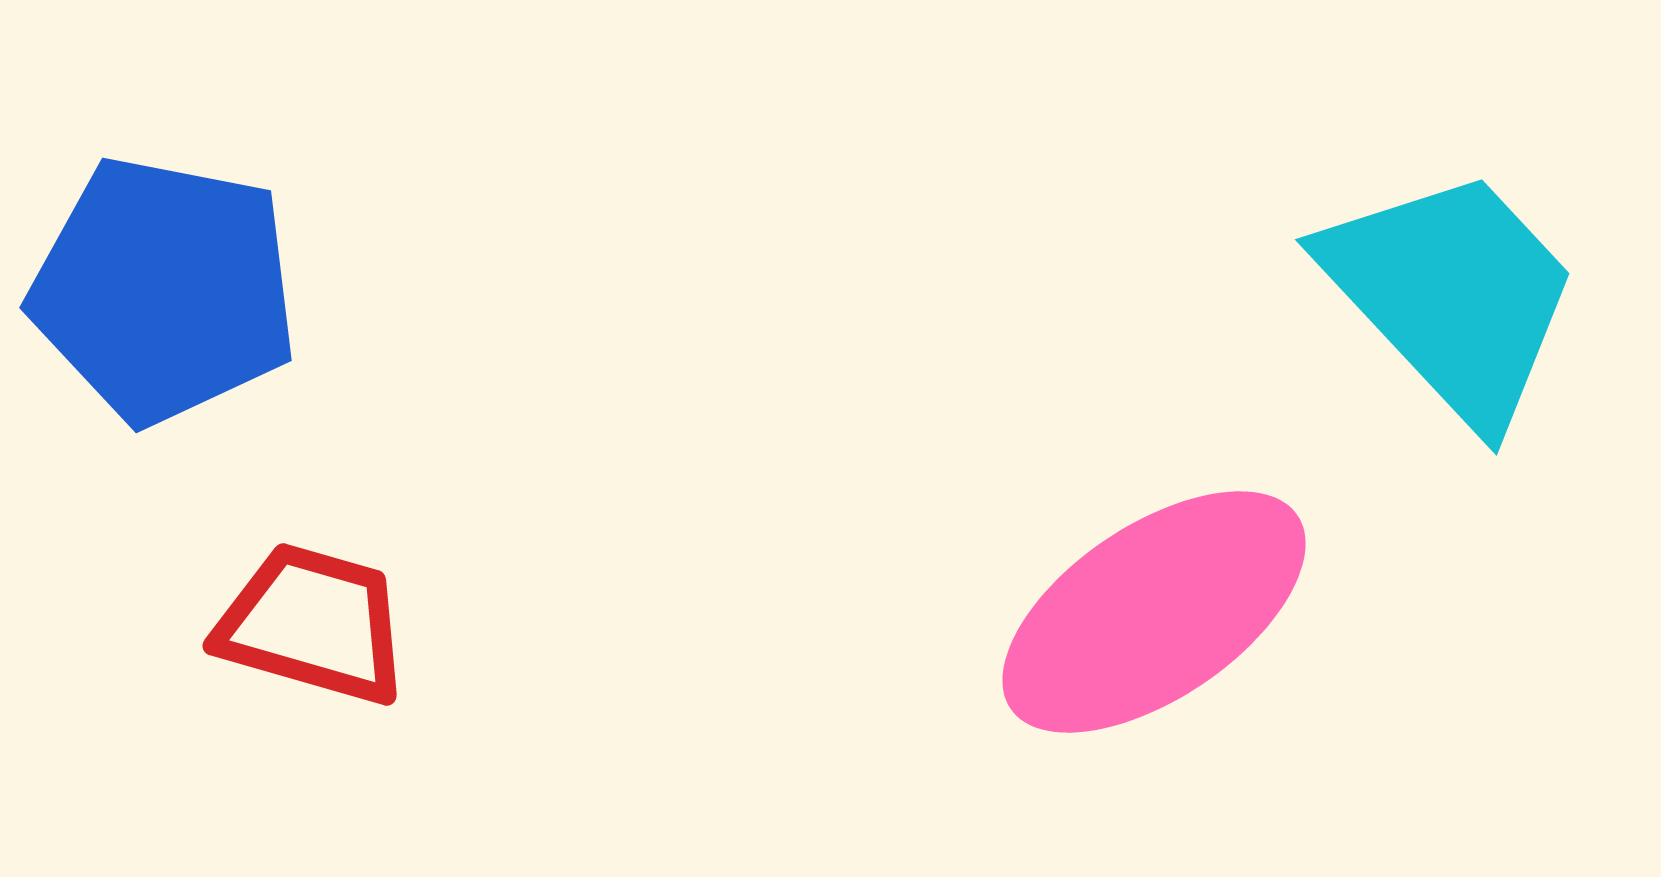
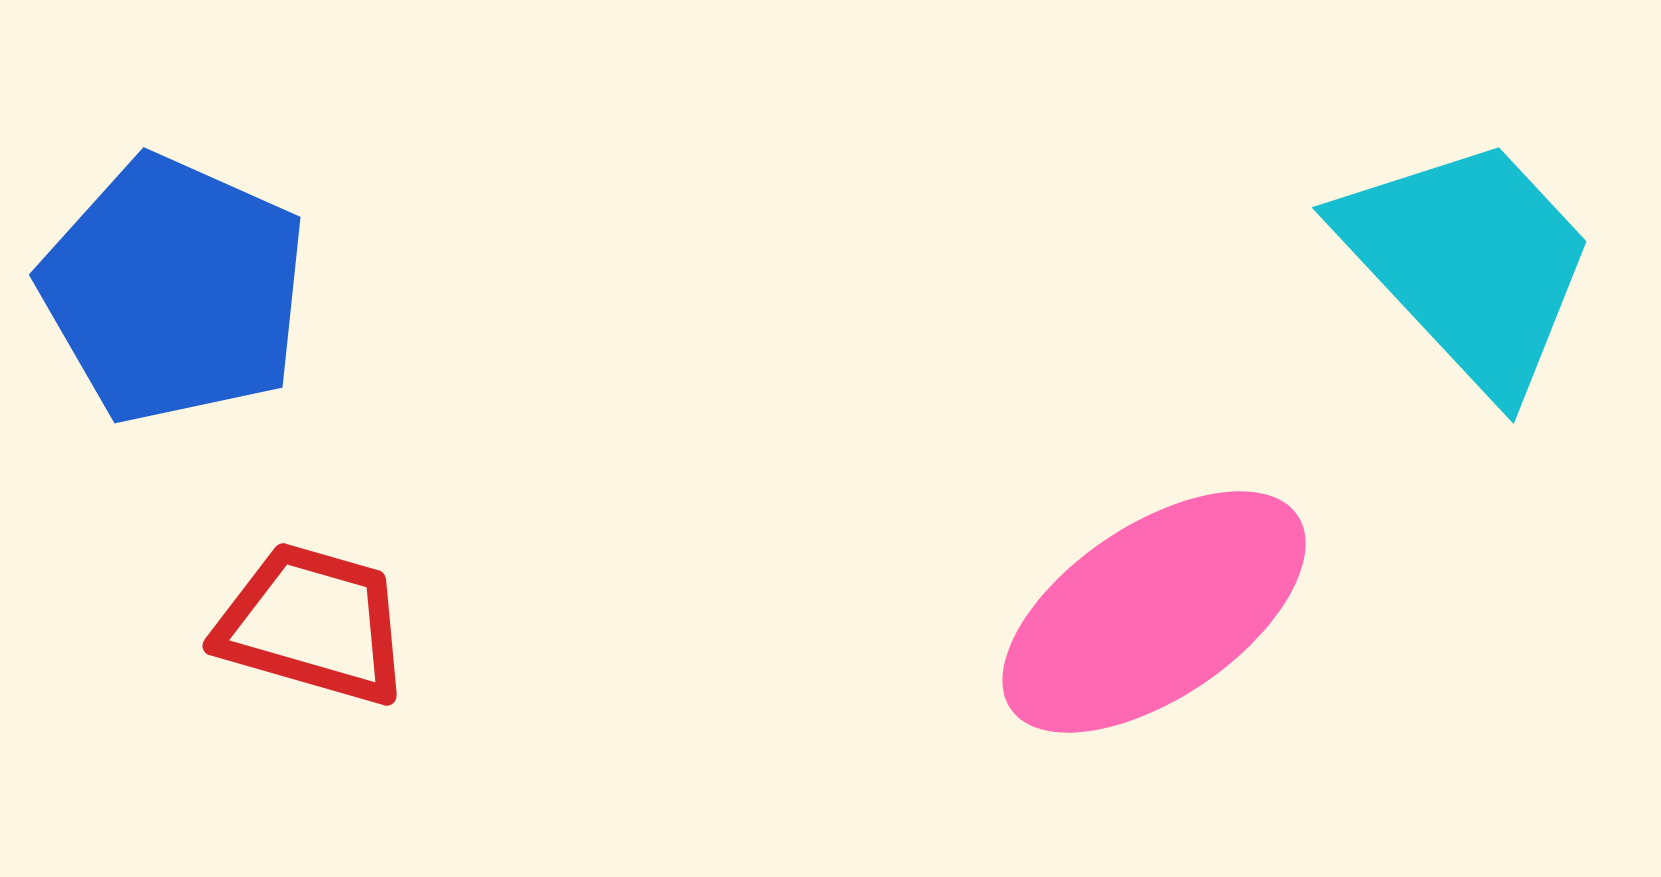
blue pentagon: moved 10 px right; rotated 13 degrees clockwise
cyan trapezoid: moved 17 px right, 32 px up
